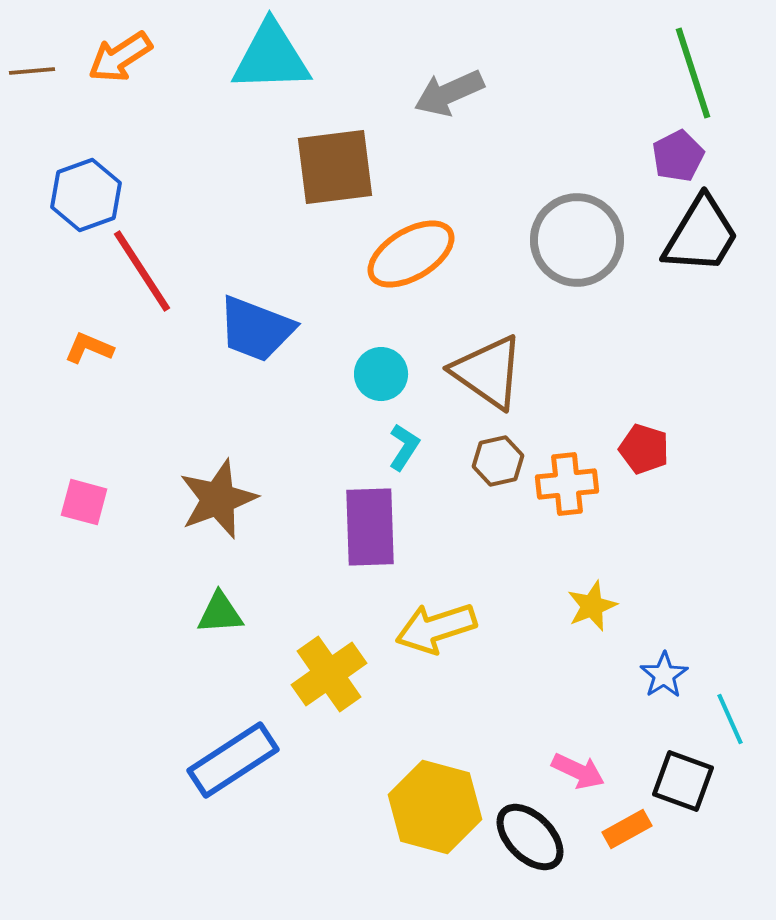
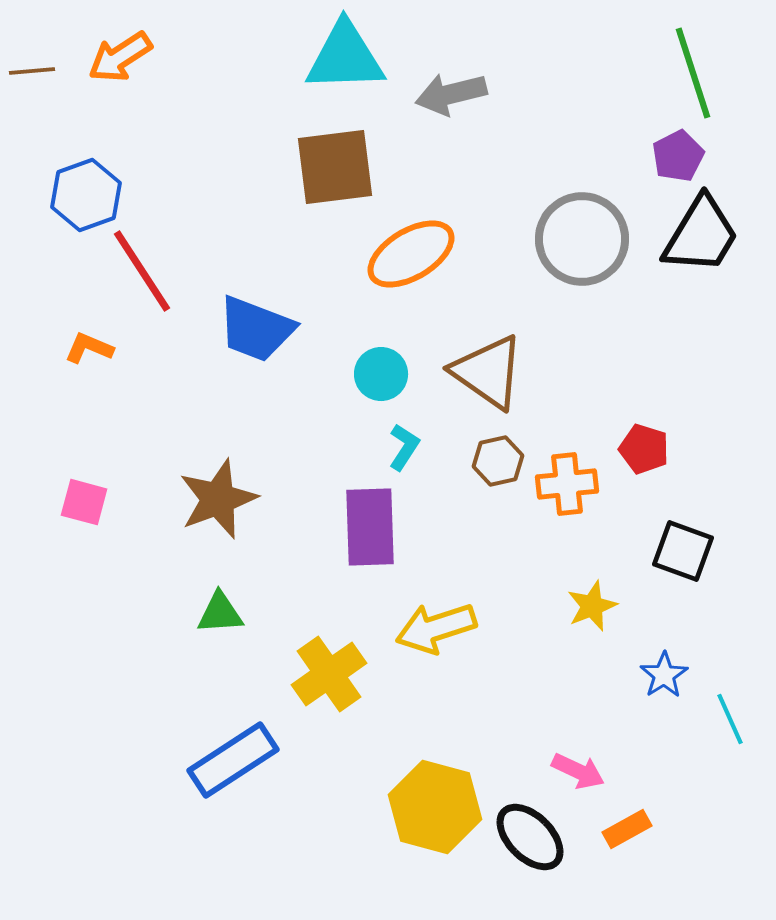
cyan triangle: moved 74 px right
gray arrow: moved 2 px right, 1 px down; rotated 10 degrees clockwise
gray circle: moved 5 px right, 1 px up
black square: moved 230 px up
